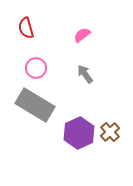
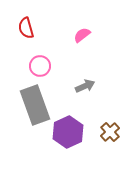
pink circle: moved 4 px right, 2 px up
gray arrow: moved 12 px down; rotated 102 degrees clockwise
gray rectangle: rotated 39 degrees clockwise
purple hexagon: moved 11 px left, 1 px up
